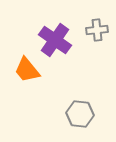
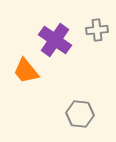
orange trapezoid: moved 1 px left, 1 px down
